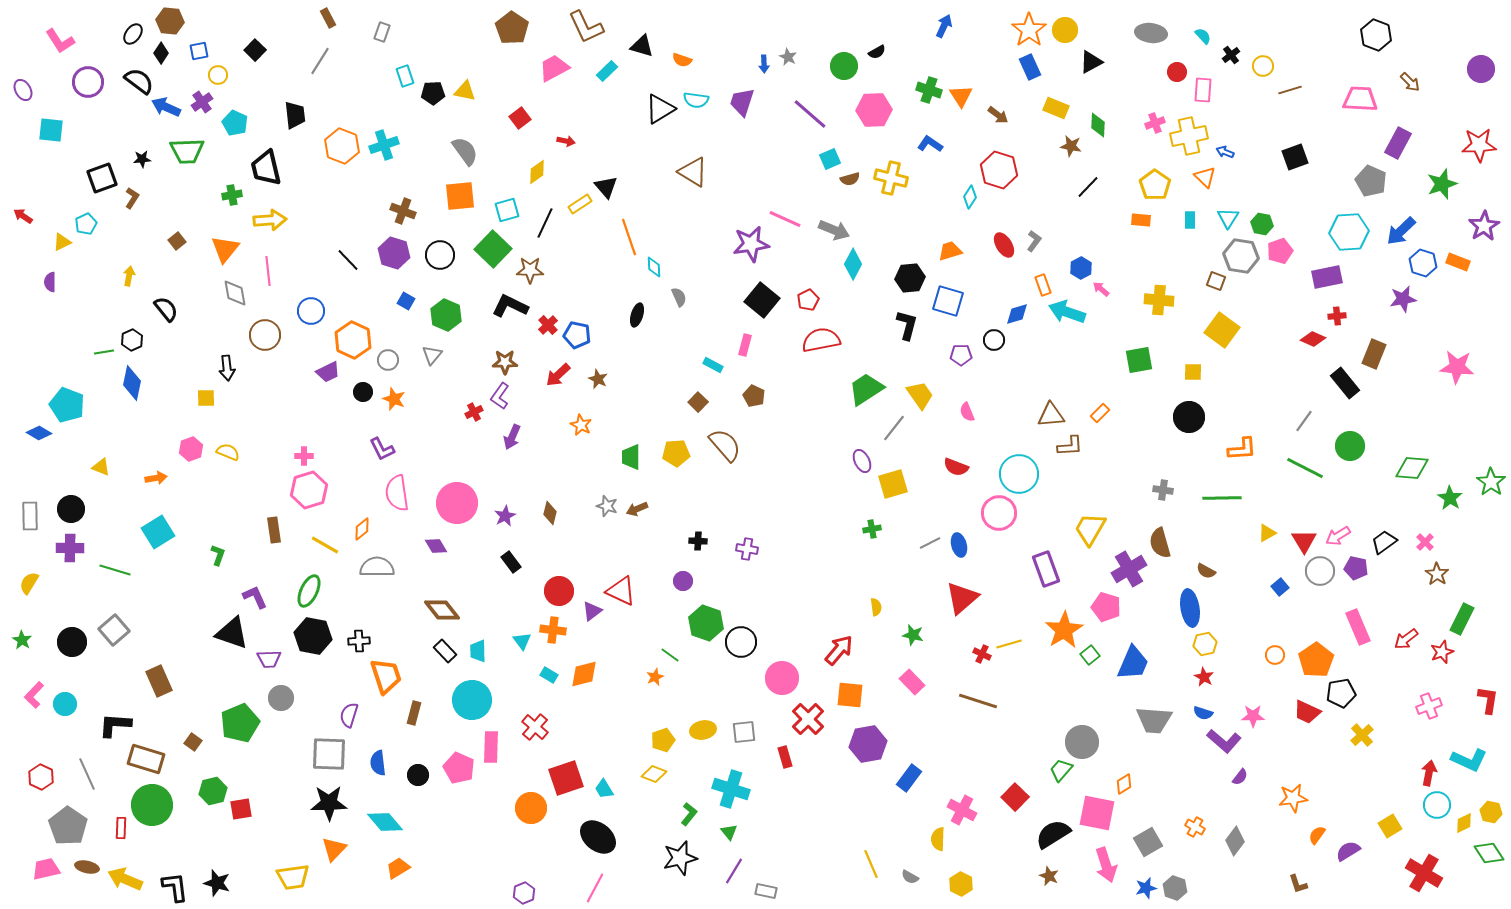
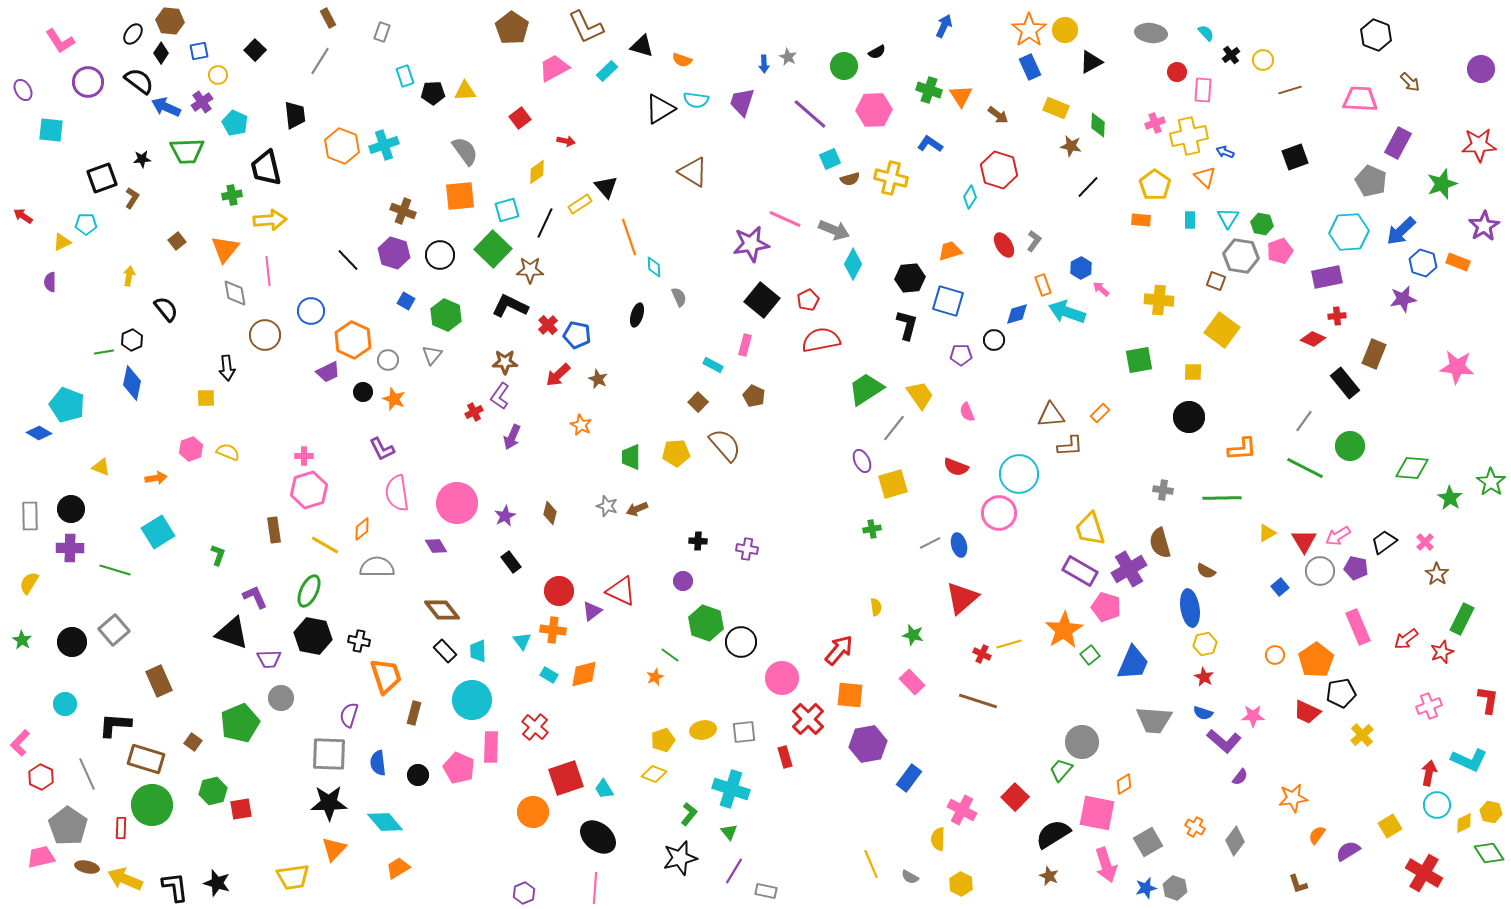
cyan semicircle at (1203, 36): moved 3 px right, 3 px up
yellow circle at (1263, 66): moved 6 px up
yellow triangle at (465, 91): rotated 15 degrees counterclockwise
cyan pentagon at (86, 224): rotated 25 degrees clockwise
yellow trapezoid at (1090, 529): rotated 48 degrees counterclockwise
purple rectangle at (1046, 569): moved 34 px right, 2 px down; rotated 40 degrees counterclockwise
black cross at (359, 641): rotated 15 degrees clockwise
pink L-shape at (34, 695): moved 14 px left, 48 px down
orange circle at (531, 808): moved 2 px right, 4 px down
pink trapezoid at (46, 869): moved 5 px left, 12 px up
pink line at (595, 888): rotated 24 degrees counterclockwise
